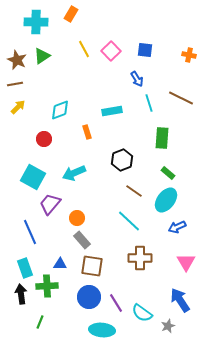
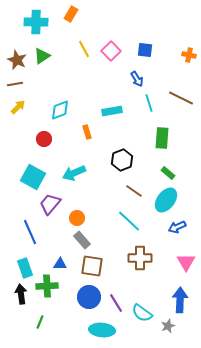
blue arrow at (180, 300): rotated 35 degrees clockwise
